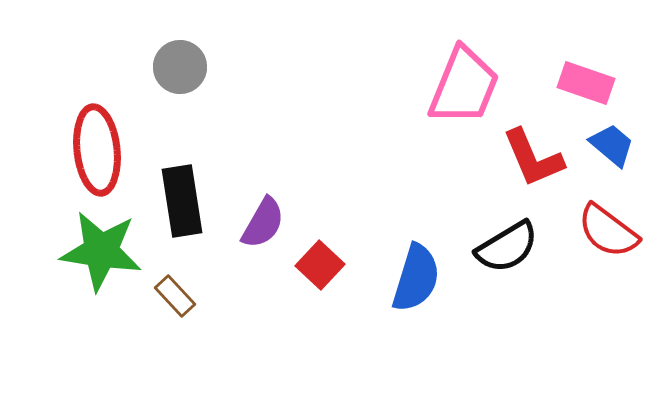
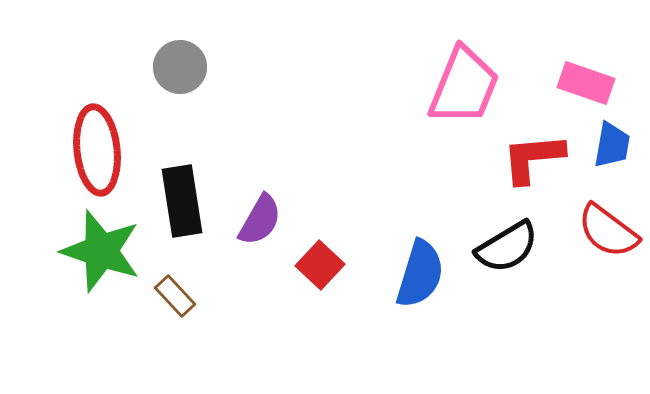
blue trapezoid: rotated 60 degrees clockwise
red L-shape: rotated 108 degrees clockwise
purple semicircle: moved 3 px left, 3 px up
green star: rotated 10 degrees clockwise
blue semicircle: moved 4 px right, 4 px up
